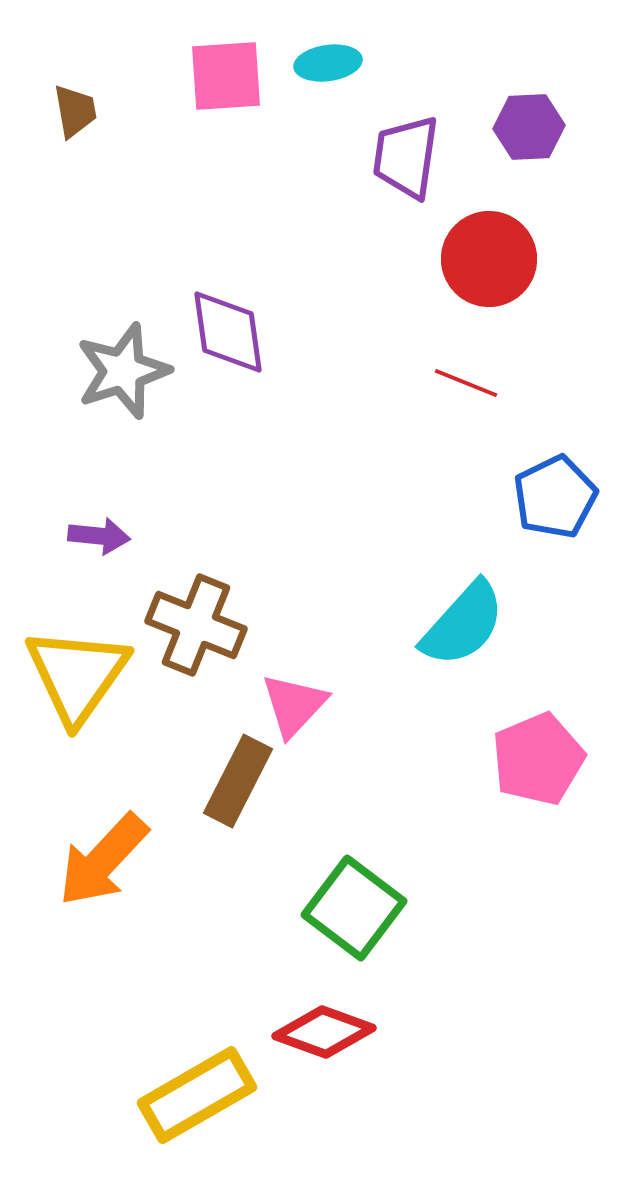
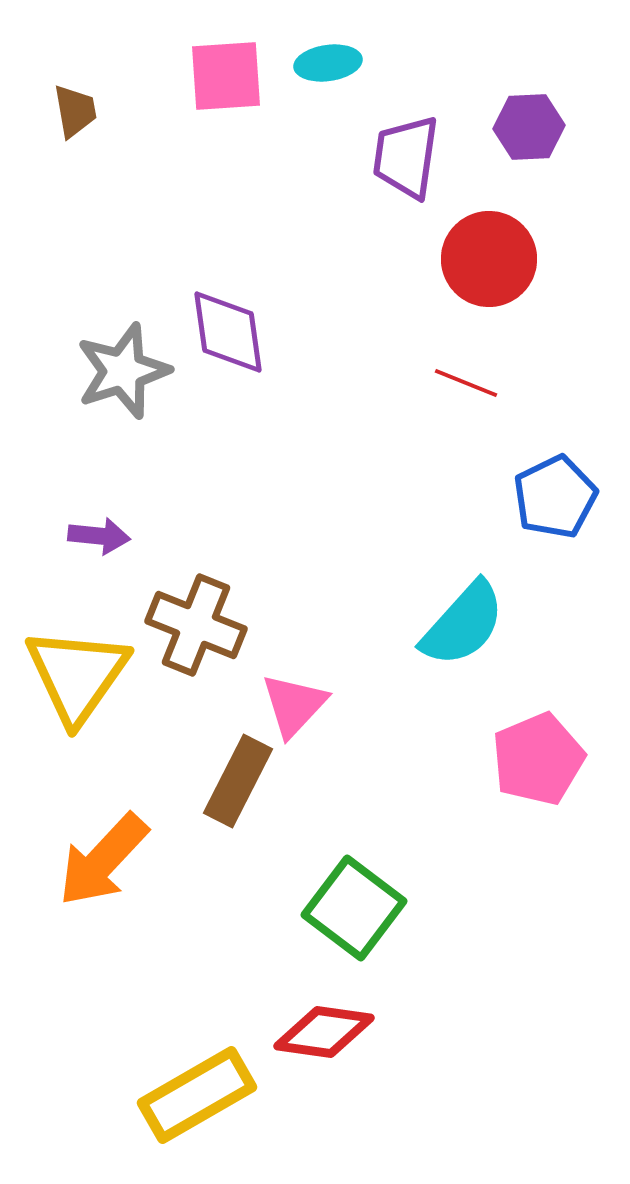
red diamond: rotated 12 degrees counterclockwise
